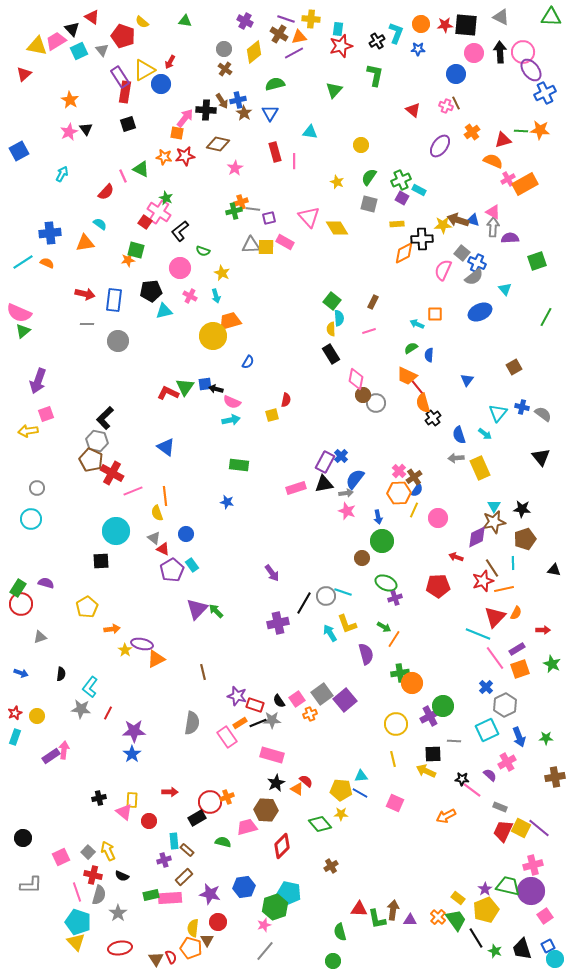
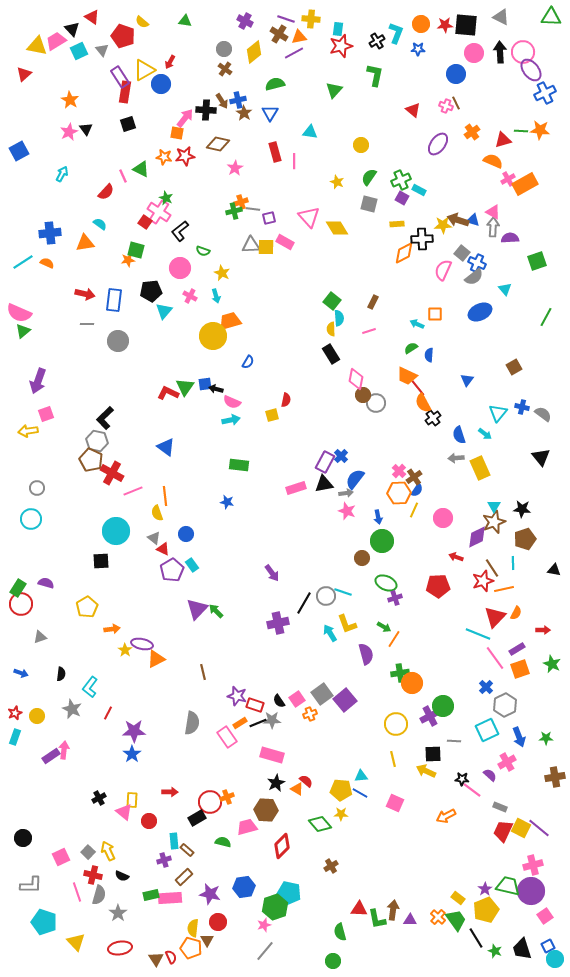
purple ellipse at (440, 146): moved 2 px left, 2 px up
cyan triangle at (164, 311): rotated 36 degrees counterclockwise
orange semicircle at (423, 403): rotated 12 degrees counterclockwise
pink circle at (438, 518): moved 5 px right
brown star at (494, 522): rotated 10 degrees counterclockwise
gray star at (81, 709): moved 9 px left; rotated 18 degrees clockwise
black cross at (99, 798): rotated 16 degrees counterclockwise
cyan pentagon at (78, 922): moved 34 px left
